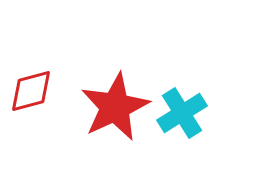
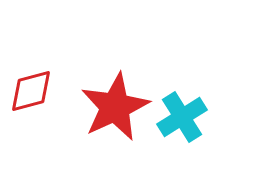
cyan cross: moved 4 px down
